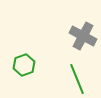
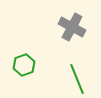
gray cross: moved 11 px left, 9 px up
